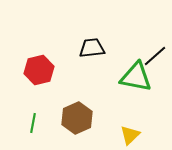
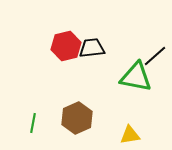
red hexagon: moved 27 px right, 24 px up
yellow triangle: rotated 35 degrees clockwise
